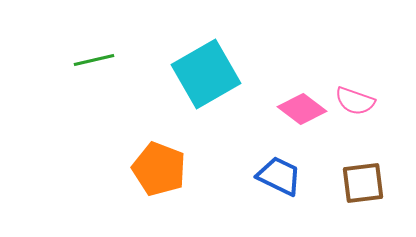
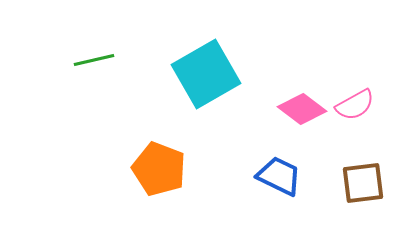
pink semicircle: moved 4 px down; rotated 48 degrees counterclockwise
